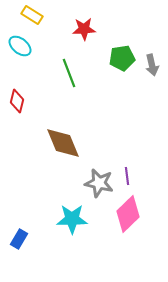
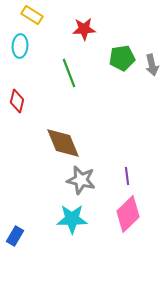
cyan ellipse: rotated 55 degrees clockwise
gray star: moved 18 px left, 3 px up
blue rectangle: moved 4 px left, 3 px up
